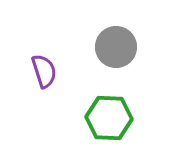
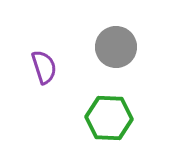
purple semicircle: moved 4 px up
